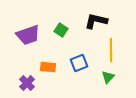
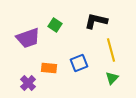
green square: moved 6 px left, 5 px up
purple trapezoid: moved 3 px down
yellow line: rotated 15 degrees counterclockwise
orange rectangle: moved 1 px right, 1 px down
green triangle: moved 4 px right, 1 px down
purple cross: moved 1 px right
